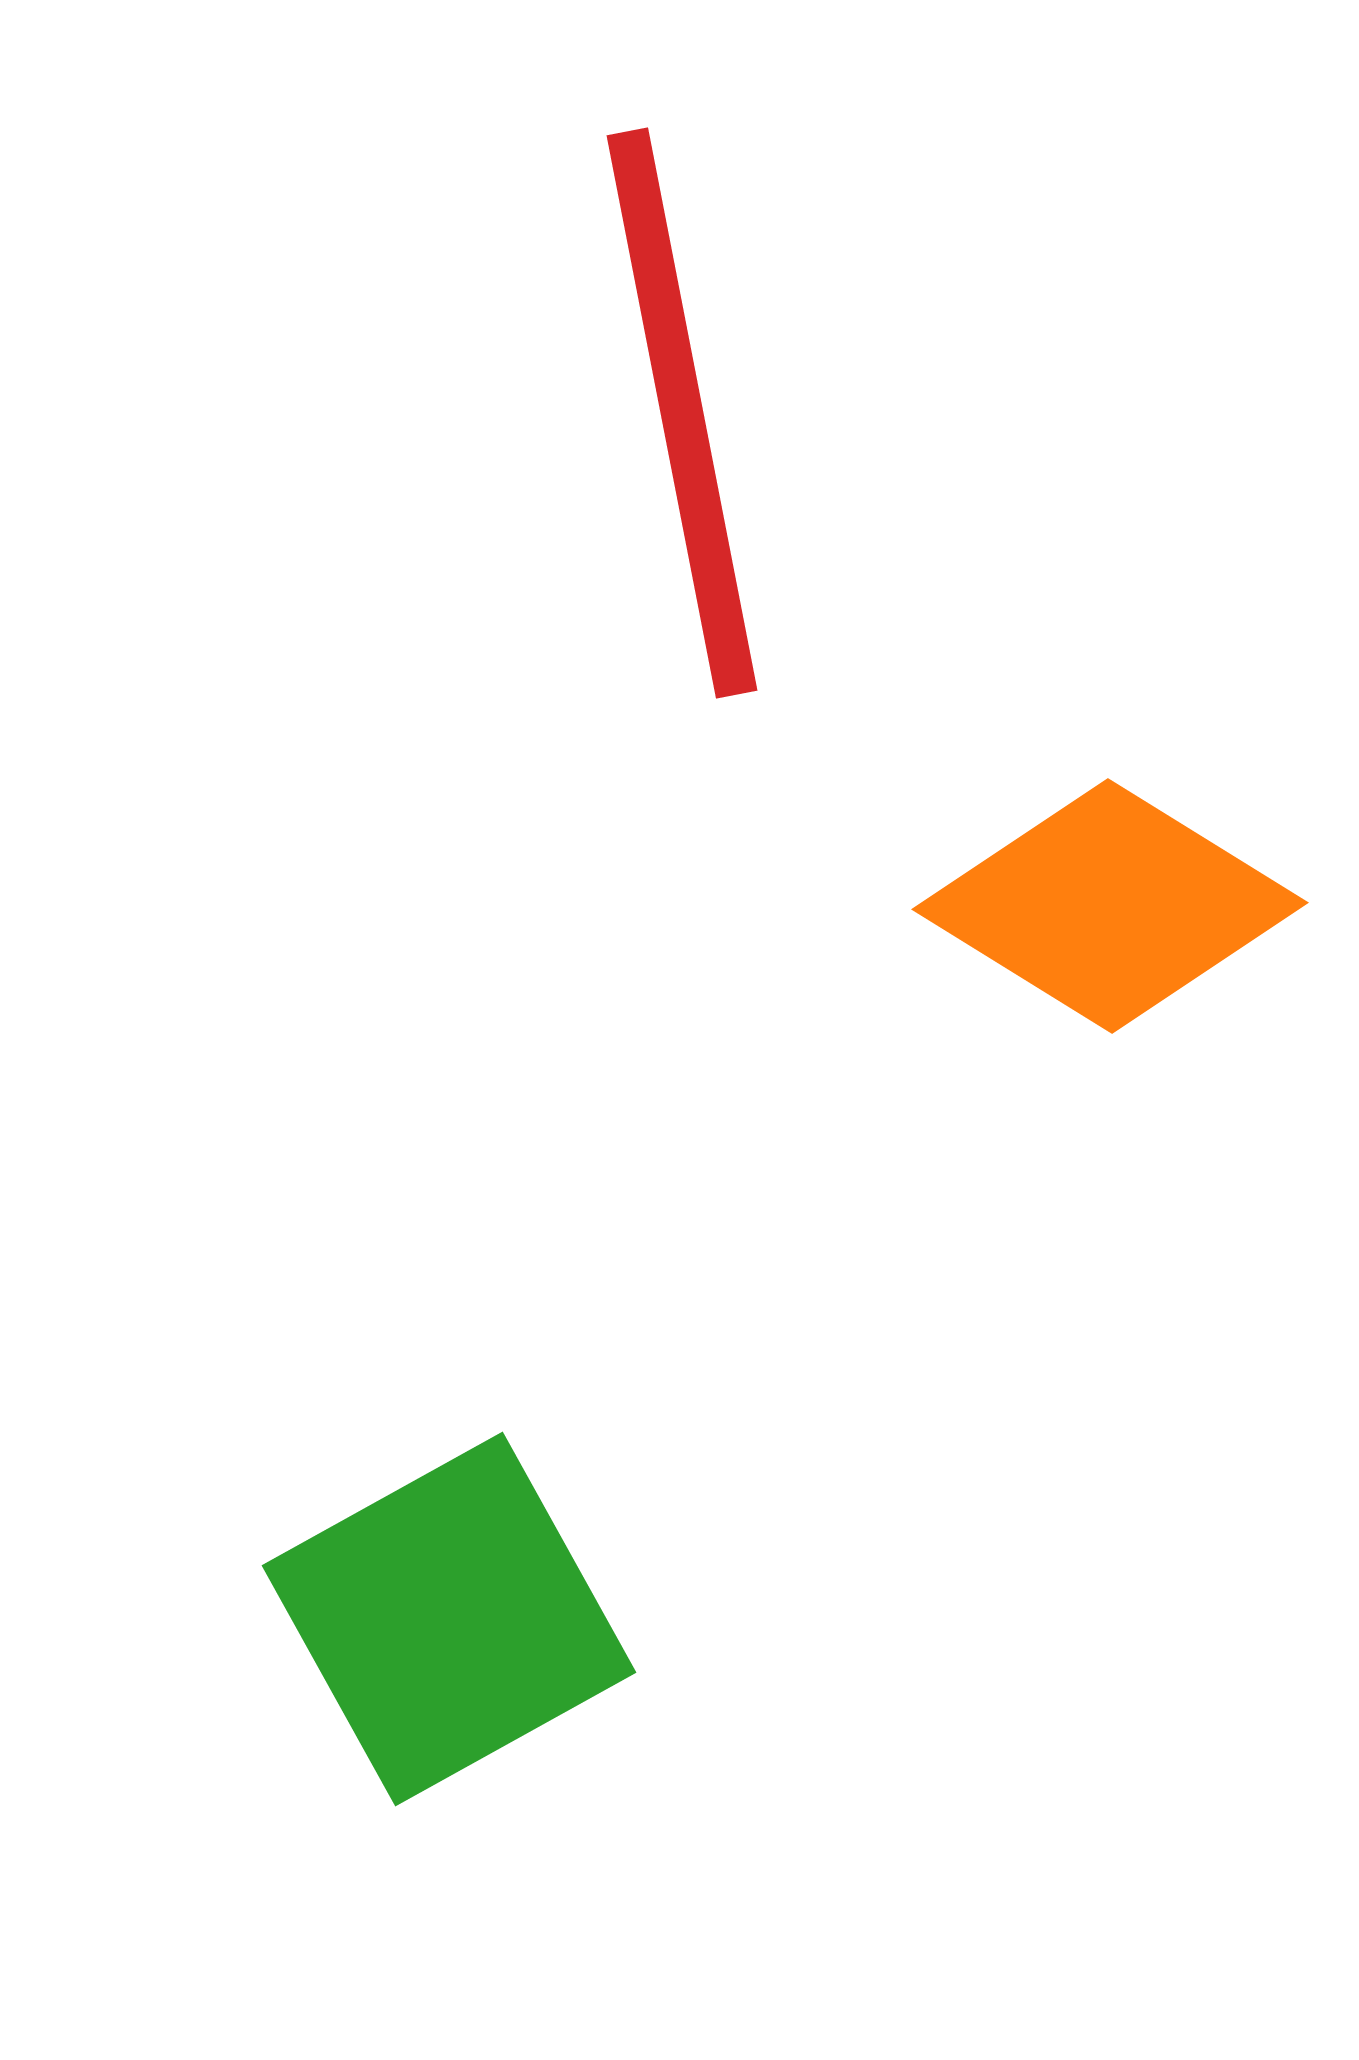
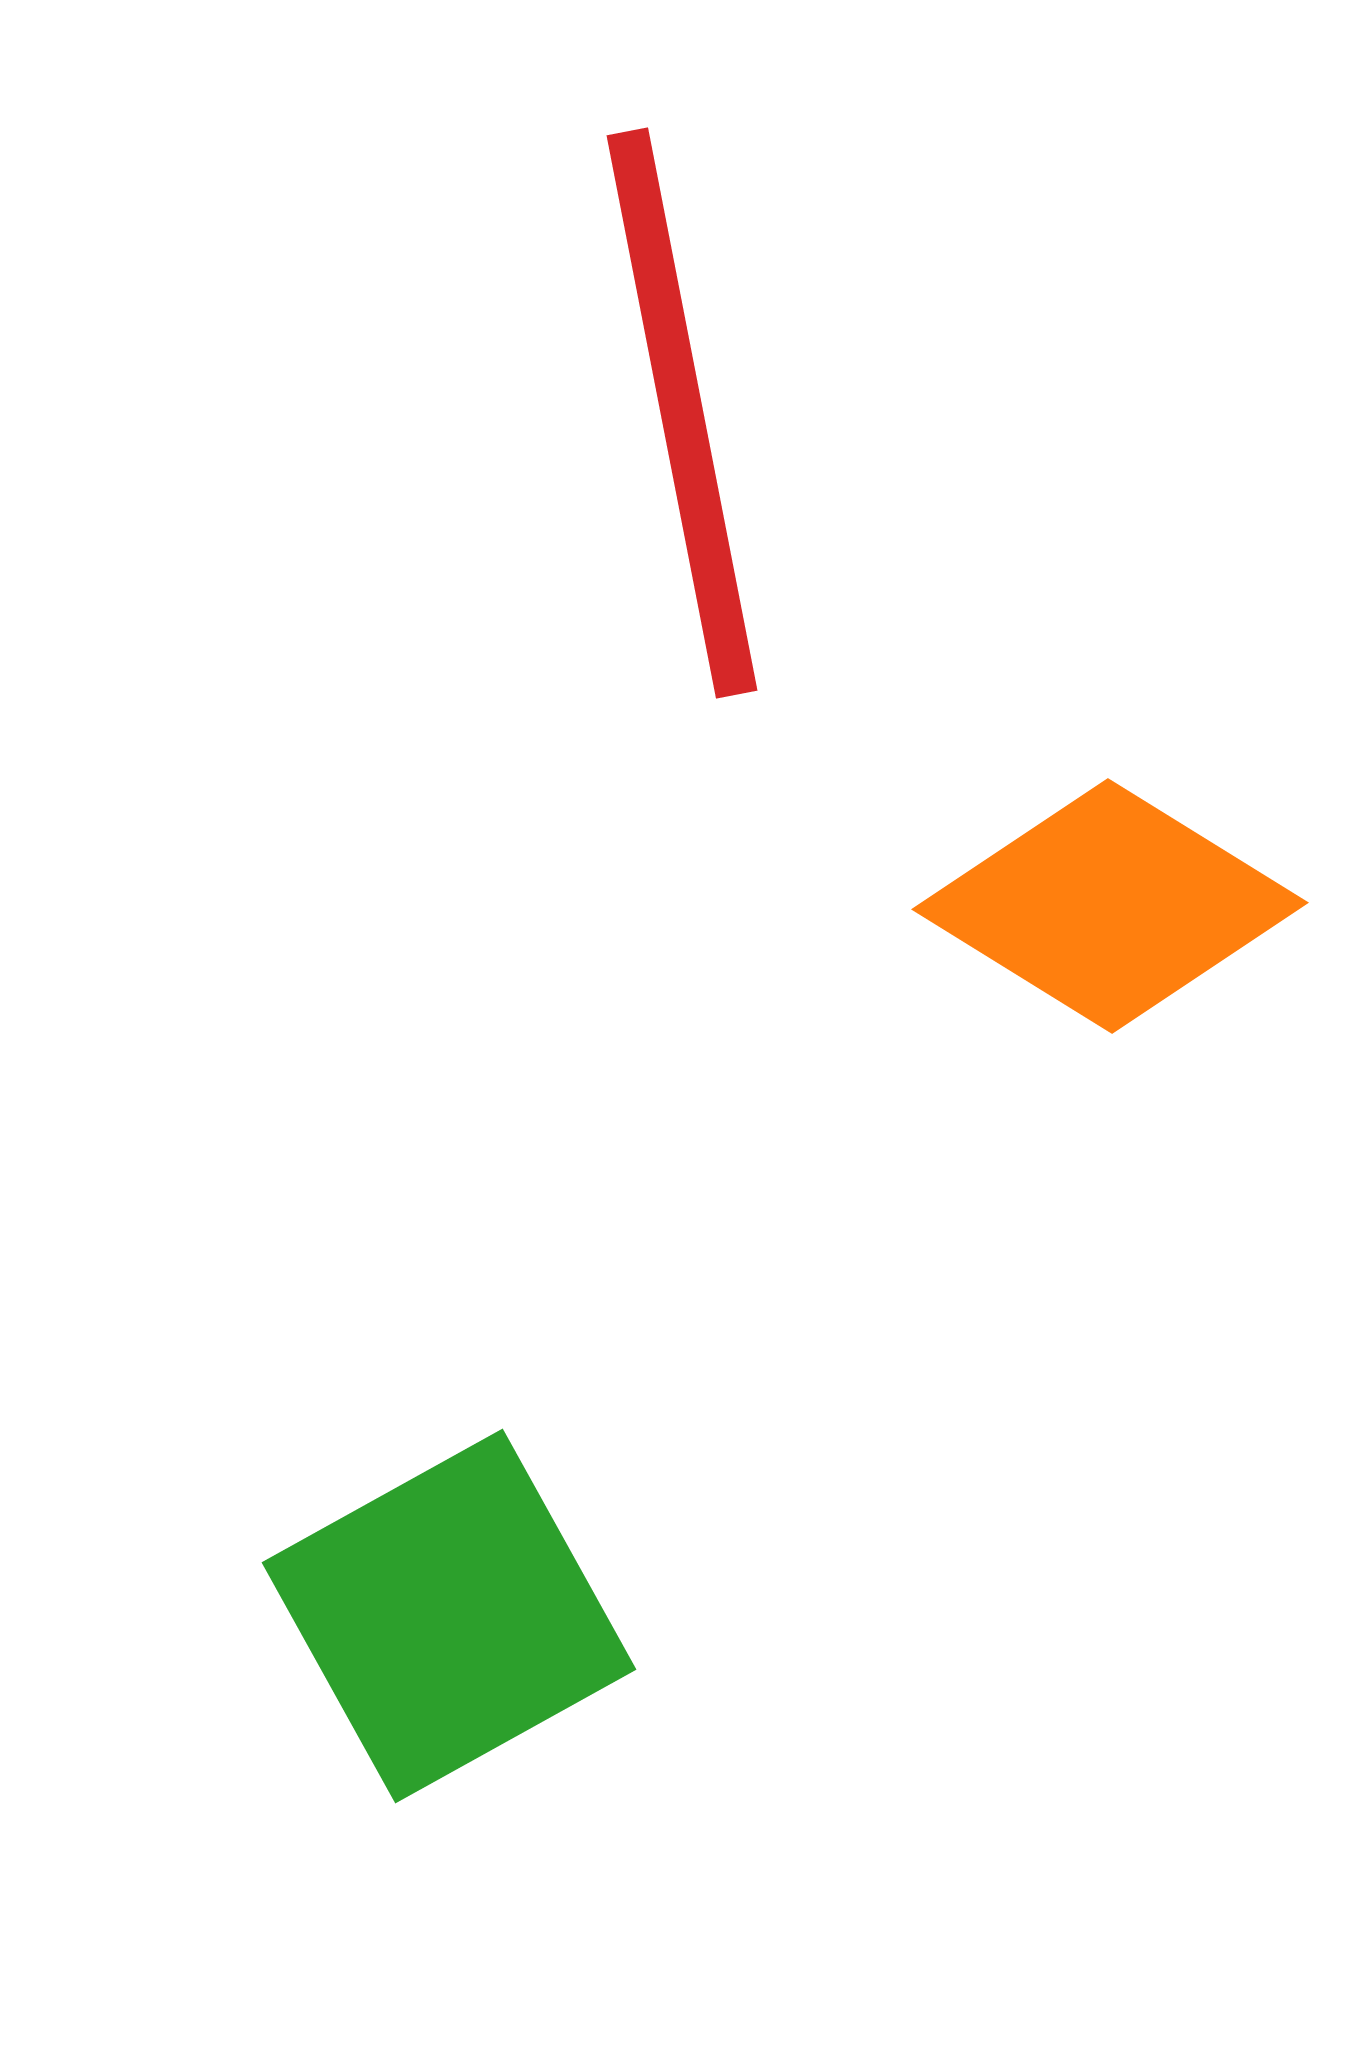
green square: moved 3 px up
